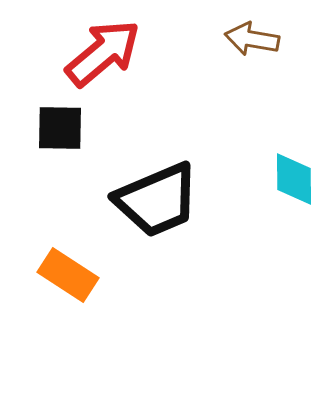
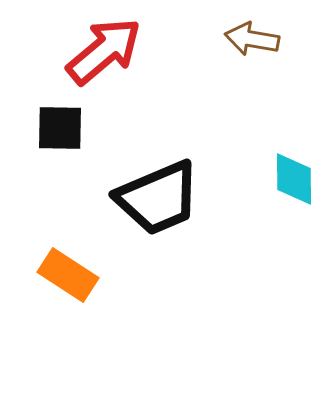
red arrow: moved 1 px right, 2 px up
black trapezoid: moved 1 px right, 2 px up
